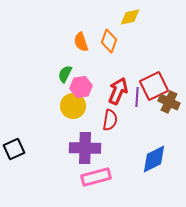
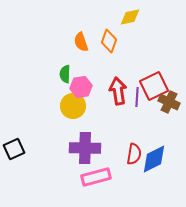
green semicircle: rotated 24 degrees counterclockwise
red arrow: rotated 32 degrees counterclockwise
red semicircle: moved 24 px right, 34 px down
